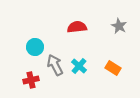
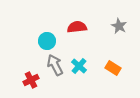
cyan circle: moved 12 px right, 6 px up
red cross: rotated 14 degrees counterclockwise
